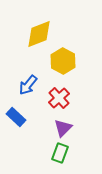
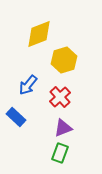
yellow hexagon: moved 1 px right, 1 px up; rotated 15 degrees clockwise
red cross: moved 1 px right, 1 px up
purple triangle: rotated 24 degrees clockwise
